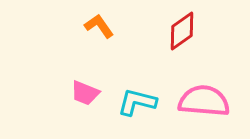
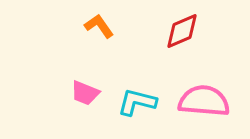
red diamond: rotated 12 degrees clockwise
